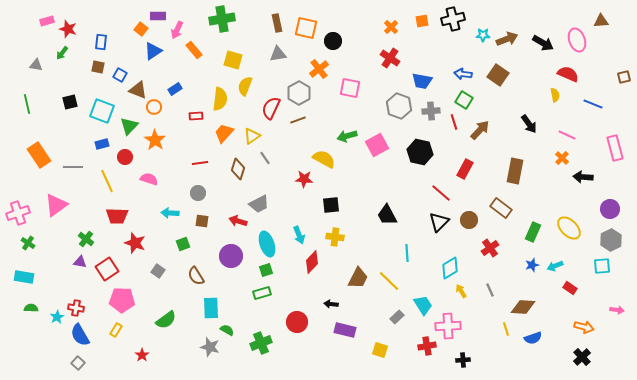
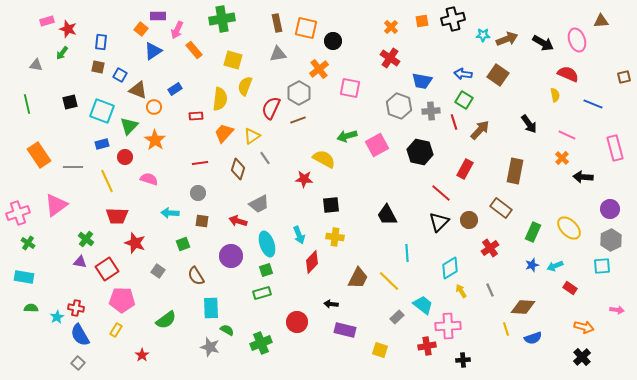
cyan trapezoid at (423, 305): rotated 20 degrees counterclockwise
